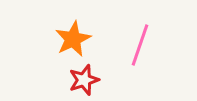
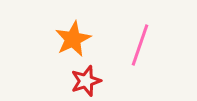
red star: moved 2 px right, 1 px down
